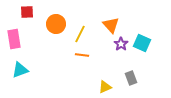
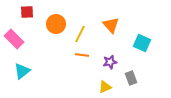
pink rectangle: rotated 36 degrees counterclockwise
purple star: moved 11 px left, 18 px down; rotated 24 degrees clockwise
cyan triangle: moved 2 px right, 1 px down; rotated 18 degrees counterclockwise
